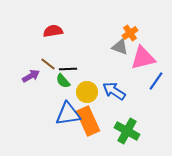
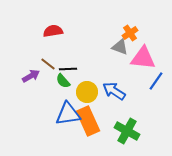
pink triangle: rotated 20 degrees clockwise
